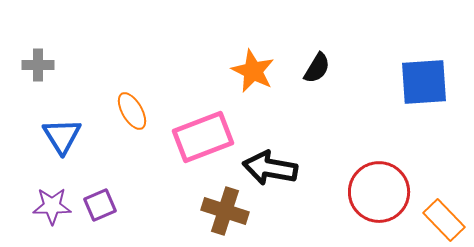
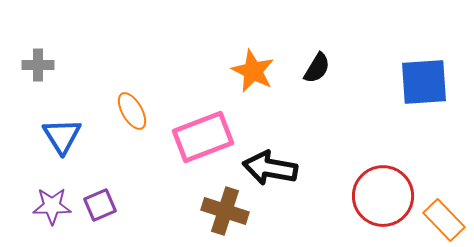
red circle: moved 4 px right, 4 px down
